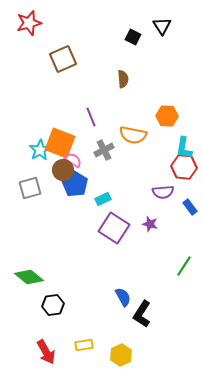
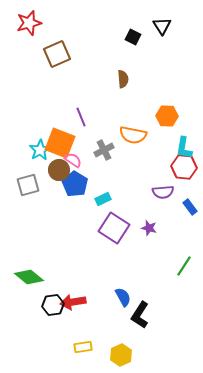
brown square: moved 6 px left, 5 px up
purple line: moved 10 px left
brown circle: moved 4 px left
gray square: moved 2 px left, 3 px up
purple star: moved 1 px left, 4 px down
black L-shape: moved 2 px left, 1 px down
yellow rectangle: moved 1 px left, 2 px down
red arrow: moved 27 px right, 50 px up; rotated 110 degrees clockwise
